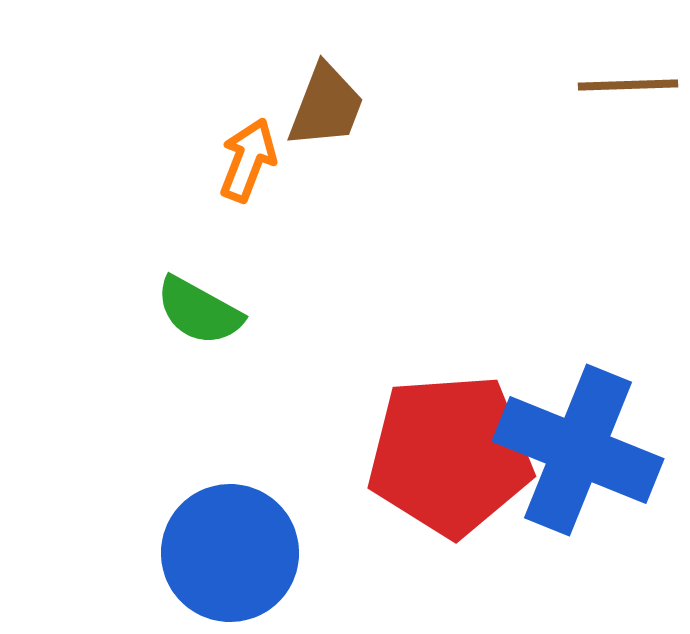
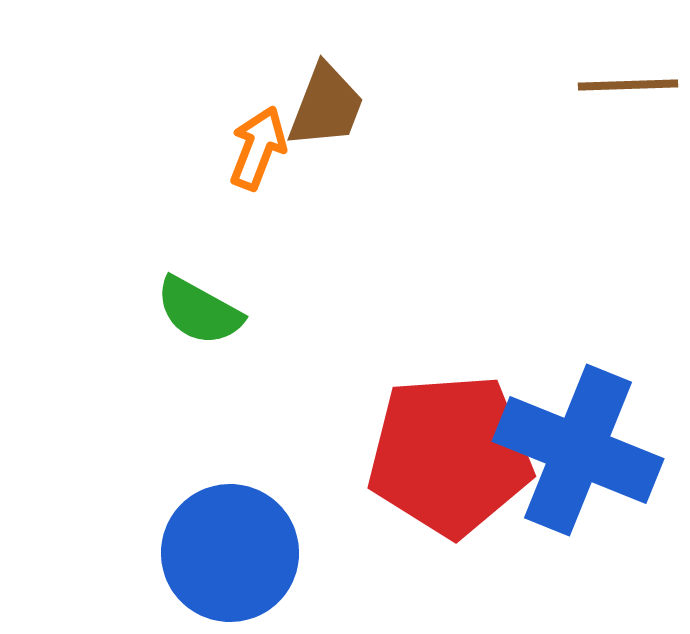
orange arrow: moved 10 px right, 12 px up
